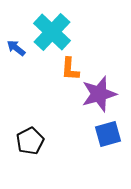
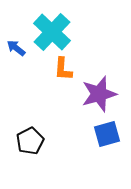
orange L-shape: moved 7 px left
blue square: moved 1 px left
